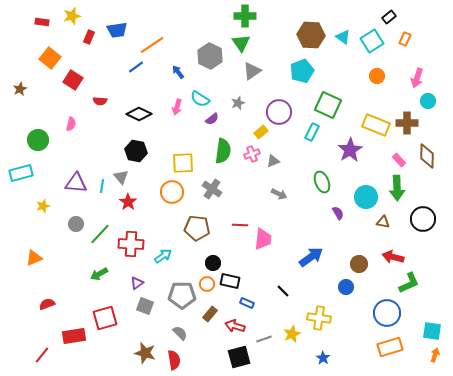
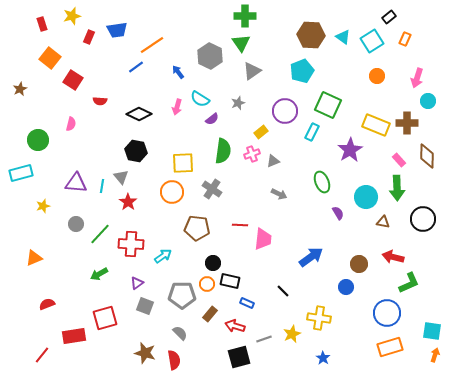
red rectangle at (42, 22): moved 2 px down; rotated 64 degrees clockwise
purple circle at (279, 112): moved 6 px right, 1 px up
